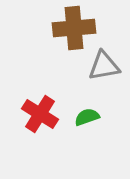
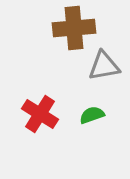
green semicircle: moved 5 px right, 2 px up
